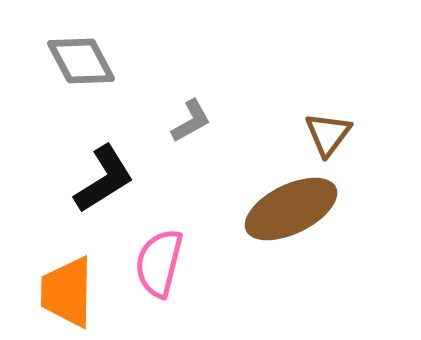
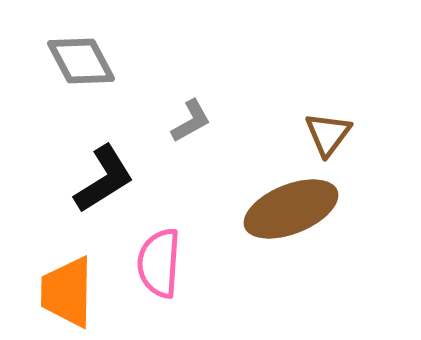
brown ellipse: rotated 4 degrees clockwise
pink semicircle: rotated 10 degrees counterclockwise
